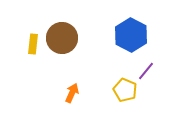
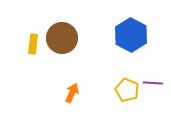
purple line: moved 7 px right, 12 px down; rotated 54 degrees clockwise
yellow pentagon: moved 2 px right
